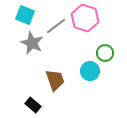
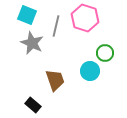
cyan square: moved 2 px right
gray line: rotated 40 degrees counterclockwise
